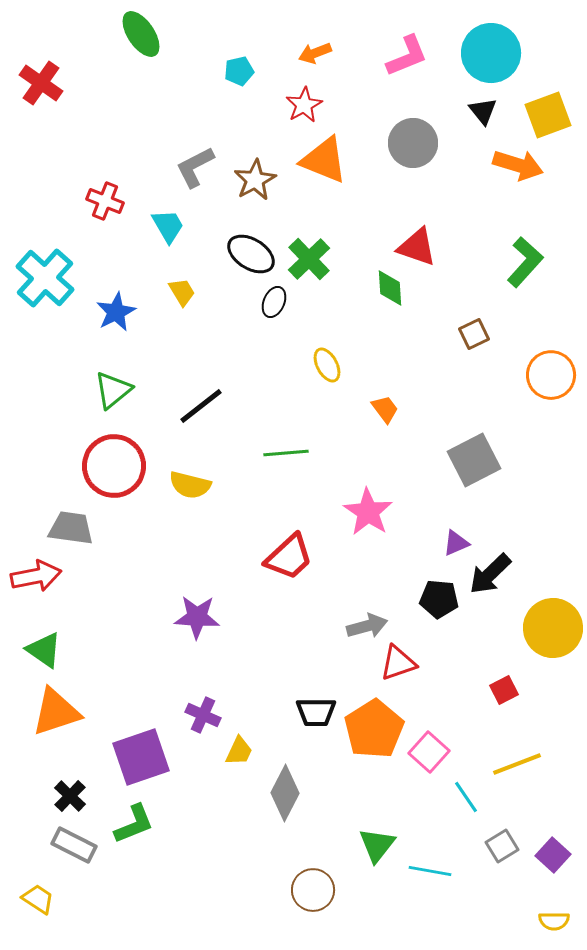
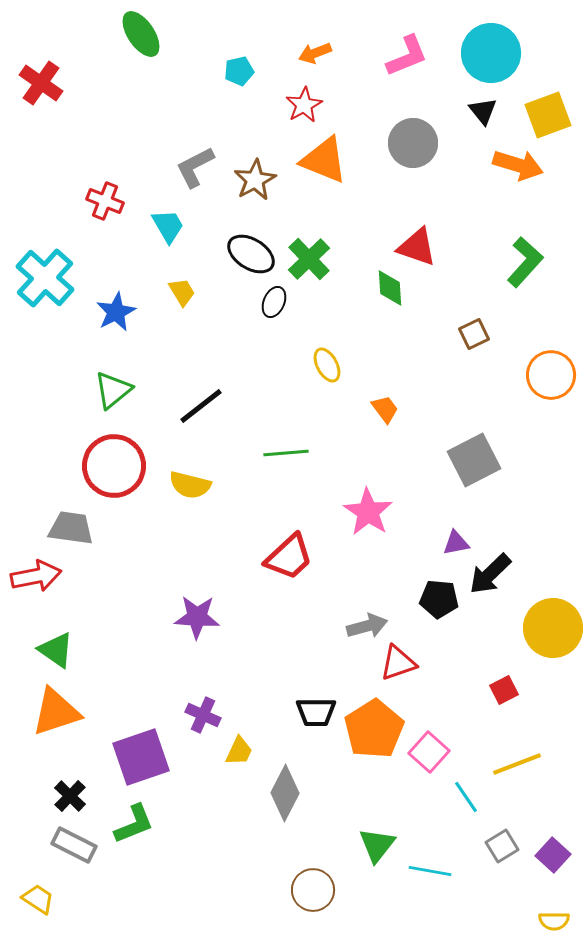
purple triangle at (456, 543): rotated 12 degrees clockwise
green triangle at (44, 650): moved 12 px right
